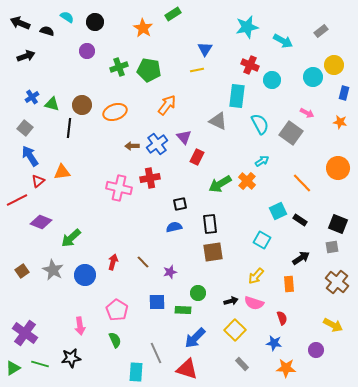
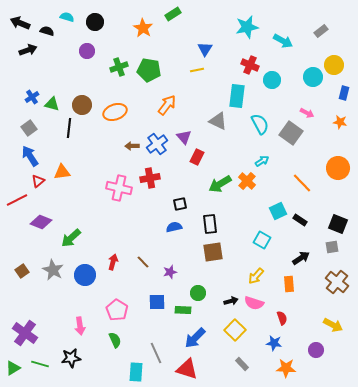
cyan semicircle at (67, 17): rotated 16 degrees counterclockwise
black arrow at (26, 56): moved 2 px right, 6 px up
gray square at (25, 128): moved 4 px right; rotated 14 degrees clockwise
